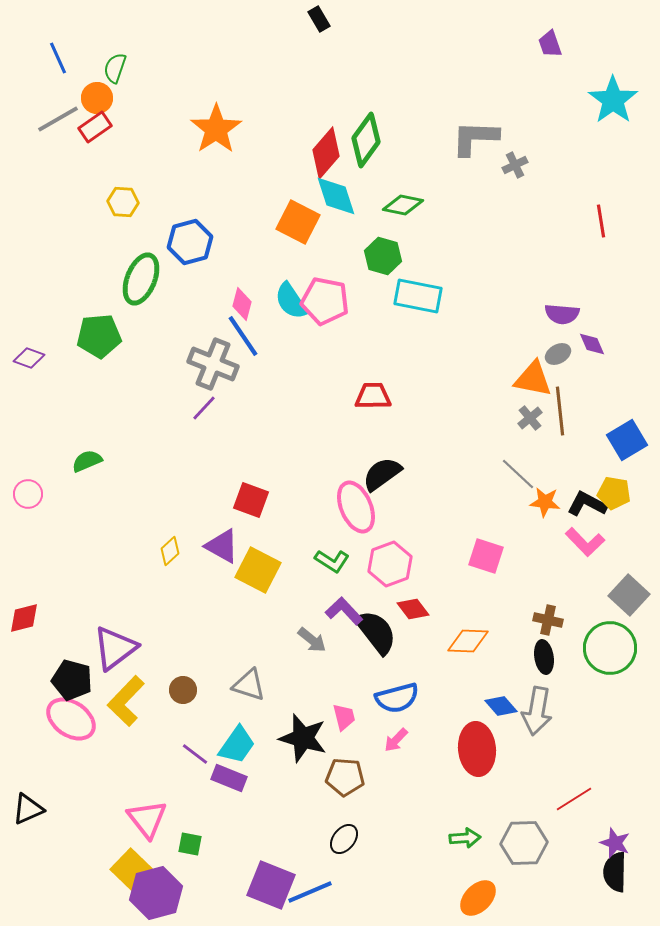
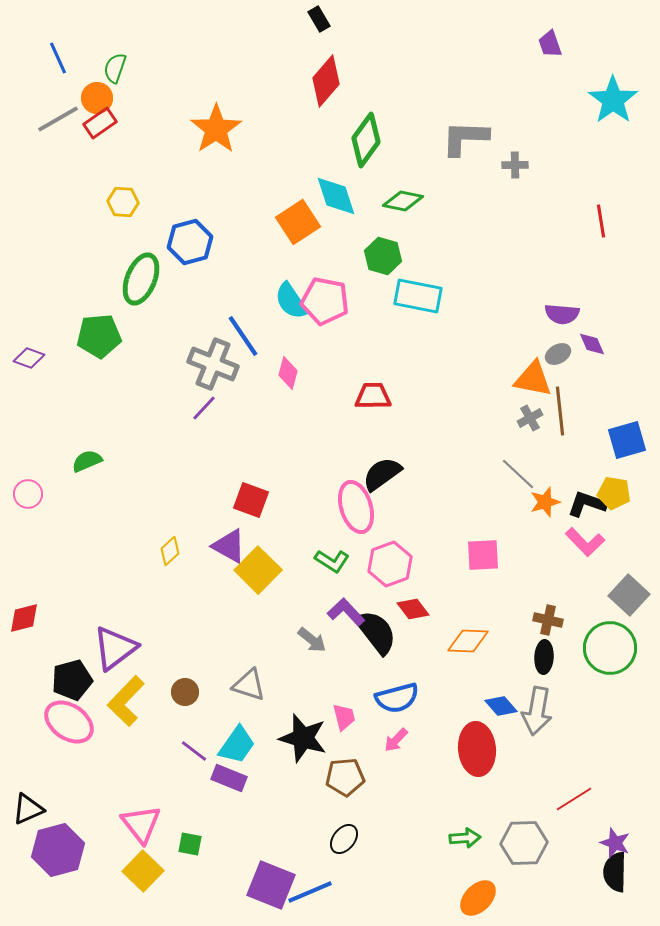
red rectangle at (95, 127): moved 5 px right, 4 px up
gray L-shape at (475, 138): moved 10 px left
red diamond at (326, 153): moved 72 px up
gray cross at (515, 165): rotated 25 degrees clockwise
green diamond at (403, 205): moved 4 px up
orange square at (298, 222): rotated 30 degrees clockwise
pink diamond at (242, 304): moved 46 px right, 69 px down
gray cross at (530, 418): rotated 10 degrees clockwise
blue square at (627, 440): rotated 15 degrees clockwise
orange star at (545, 502): rotated 24 degrees counterclockwise
black L-shape at (587, 504): rotated 9 degrees counterclockwise
pink ellipse at (356, 507): rotated 6 degrees clockwise
purple triangle at (222, 546): moved 7 px right
pink square at (486, 556): moved 3 px left, 1 px up; rotated 21 degrees counterclockwise
yellow square at (258, 570): rotated 18 degrees clockwise
purple L-shape at (344, 611): moved 2 px right, 1 px down
black ellipse at (544, 657): rotated 12 degrees clockwise
black pentagon at (72, 680): rotated 30 degrees counterclockwise
brown circle at (183, 690): moved 2 px right, 2 px down
pink ellipse at (71, 719): moved 2 px left, 3 px down
purple line at (195, 754): moved 1 px left, 3 px up
brown pentagon at (345, 777): rotated 9 degrees counterclockwise
pink triangle at (147, 819): moved 6 px left, 5 px down
yellow square at (131, 869): moved 12 px right, 2 px down
purple hexagon at (156, 893): moved 98 px left, 43 px up
